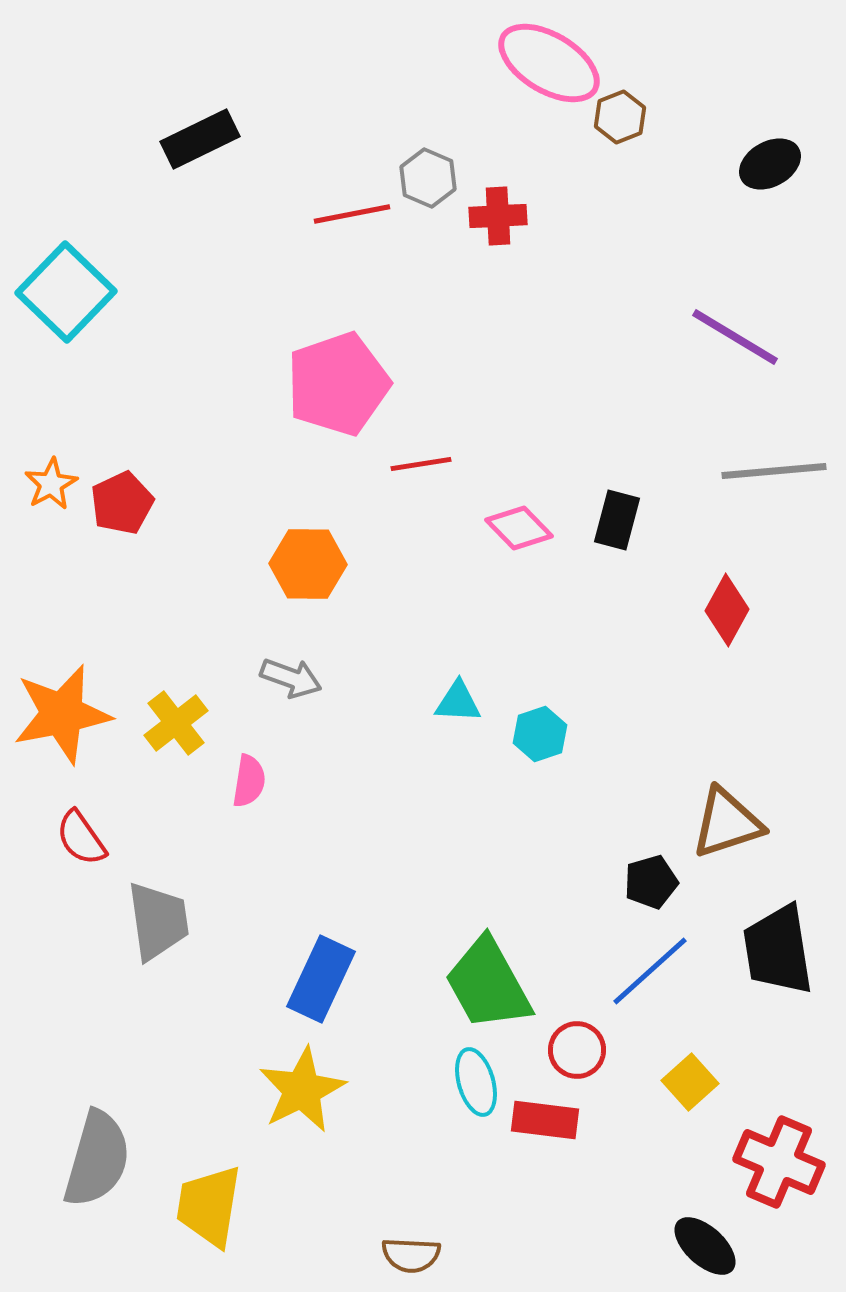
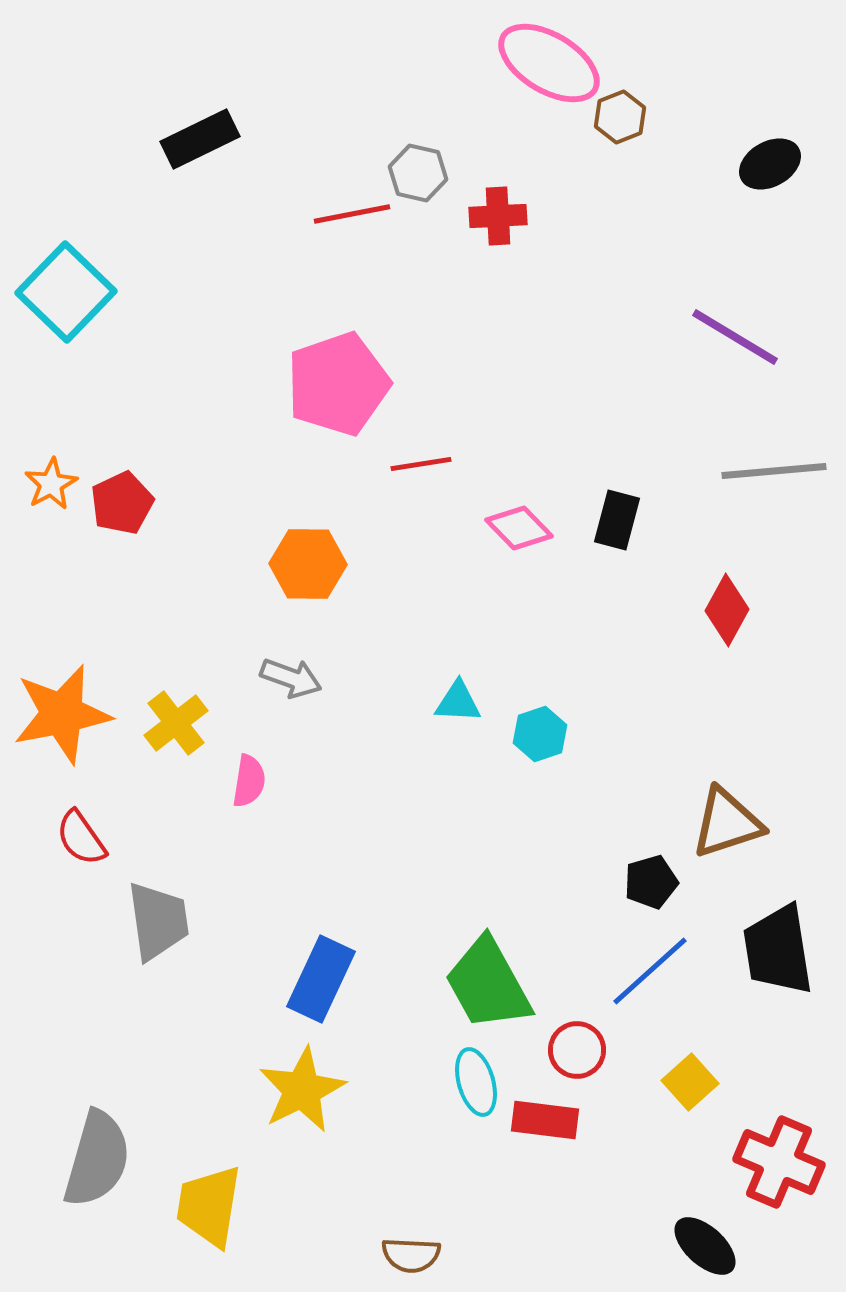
gray hexagon at (428, 178): moved 10 px left, 5 px up; rotated 10 degrees counterclockwise
